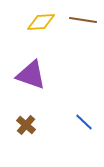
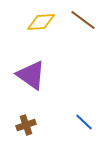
brown line: rotated 28 degrees clockwise
purple triangle: rotated 16 degrees clockwise
brown cross: rotated 30 degrees clockwise
